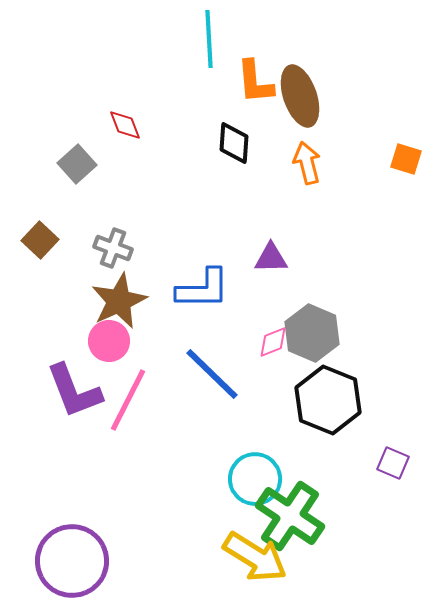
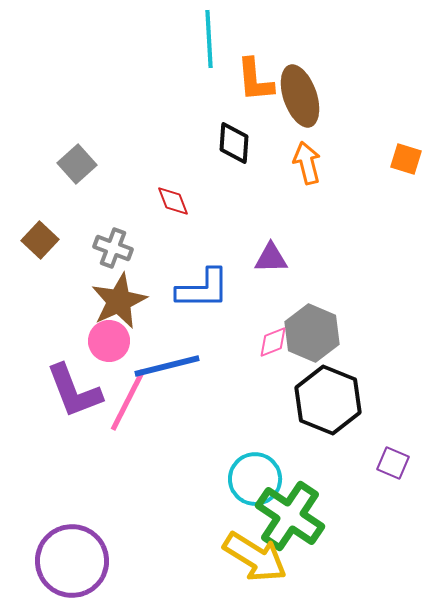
orange L-shape: moved 2 px up
red diamond: moved 48 px right, 76 px down
blue line: moved 45 px left, 8 px up; rotated 58 degrees counterclockwise
